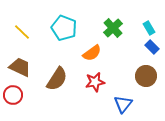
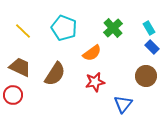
yellow line: moved 1 px right, 1 px up
brown semicircle: moved 2 px left, 5 px up
